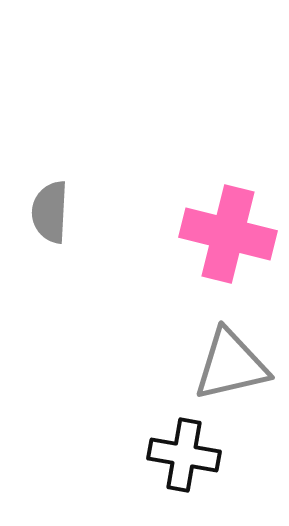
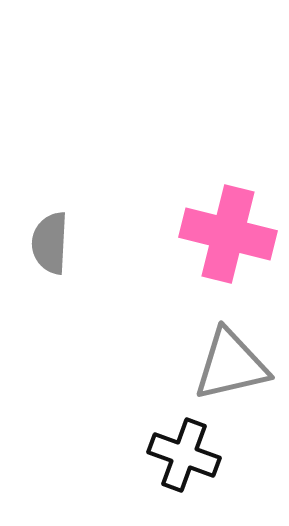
gray semicircle: moved 31 px down
black cross: rotated 10 degrees clockwise
